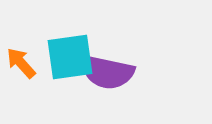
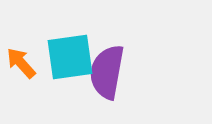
purple semicircle: rotated 88 degrees clockwise
